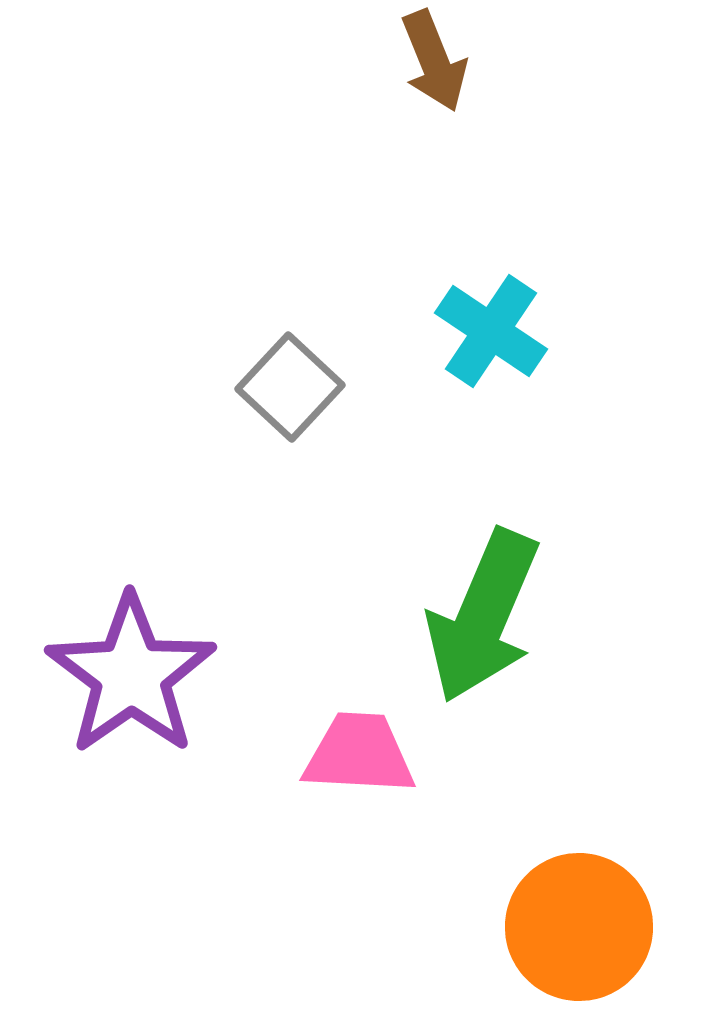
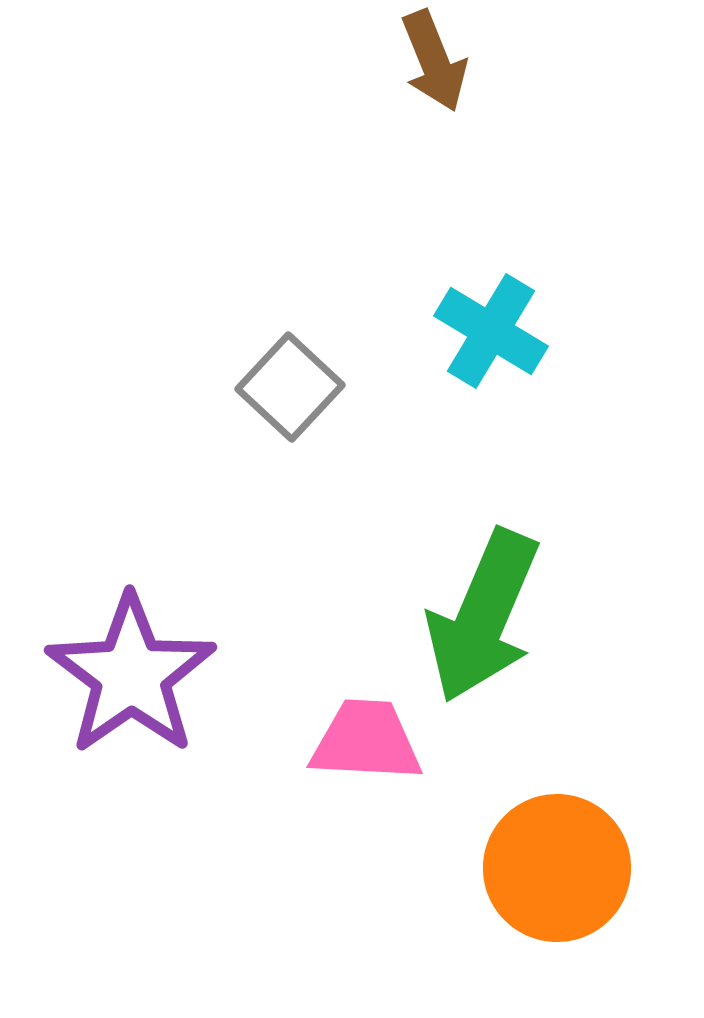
cyan cross: rotated 3 degrees counterclockwise
pink trapezoid: moved 7 px right, 13 px up
orange circle: moved 22 px left, 59 px up
